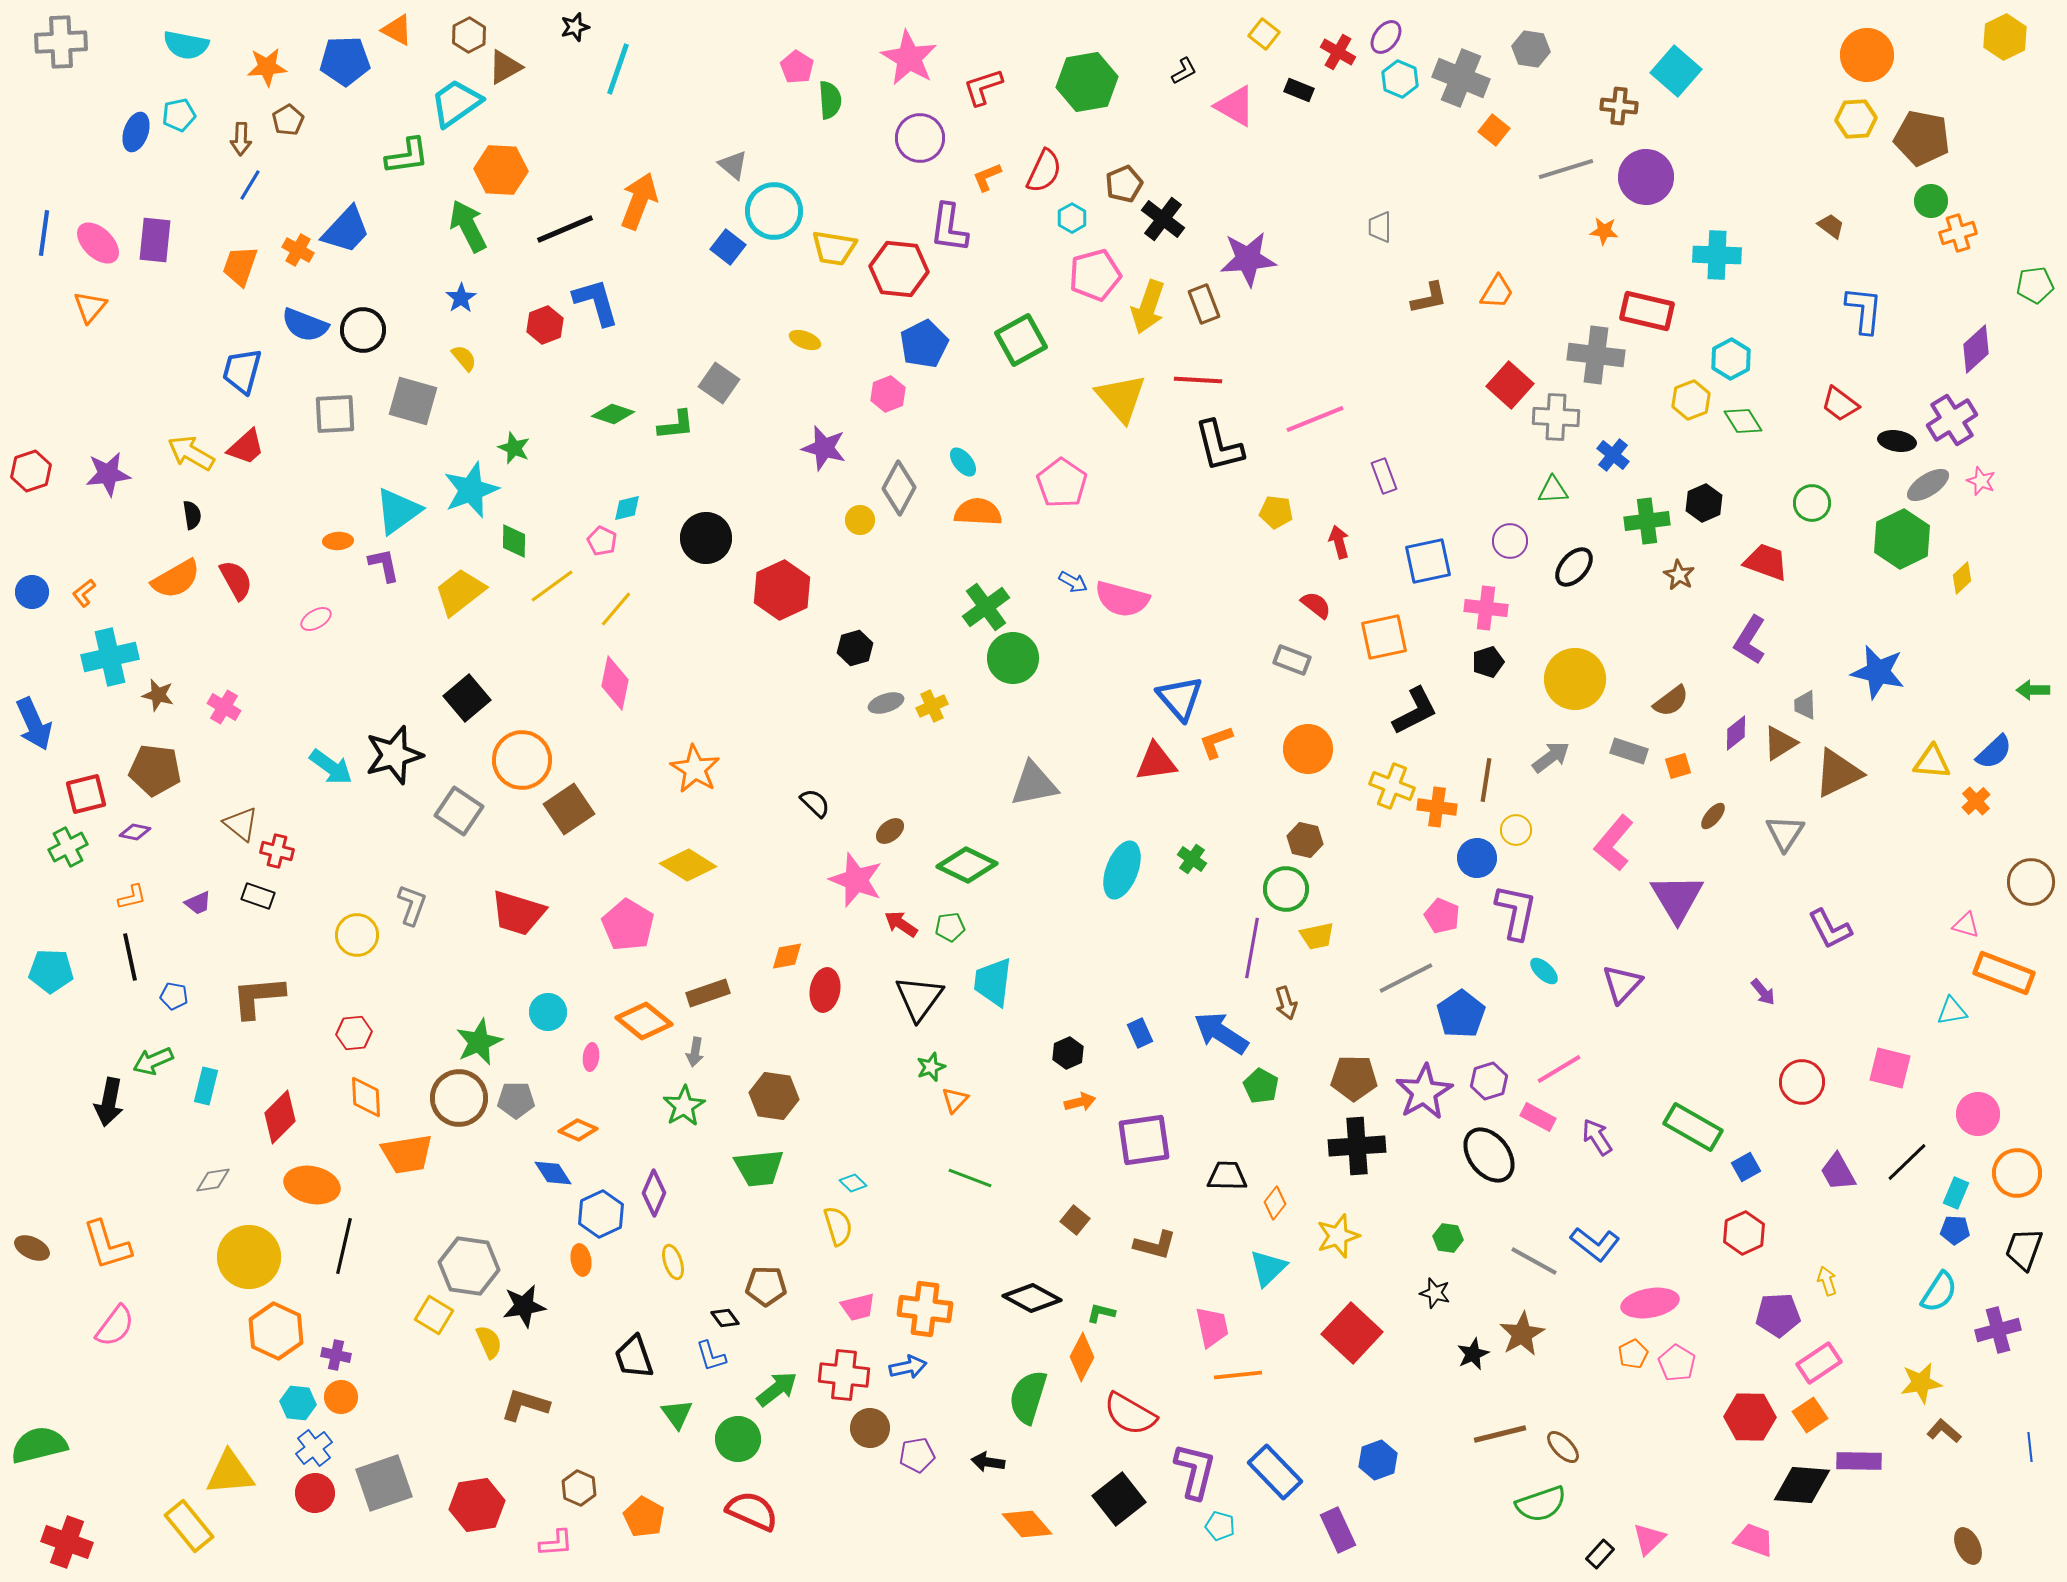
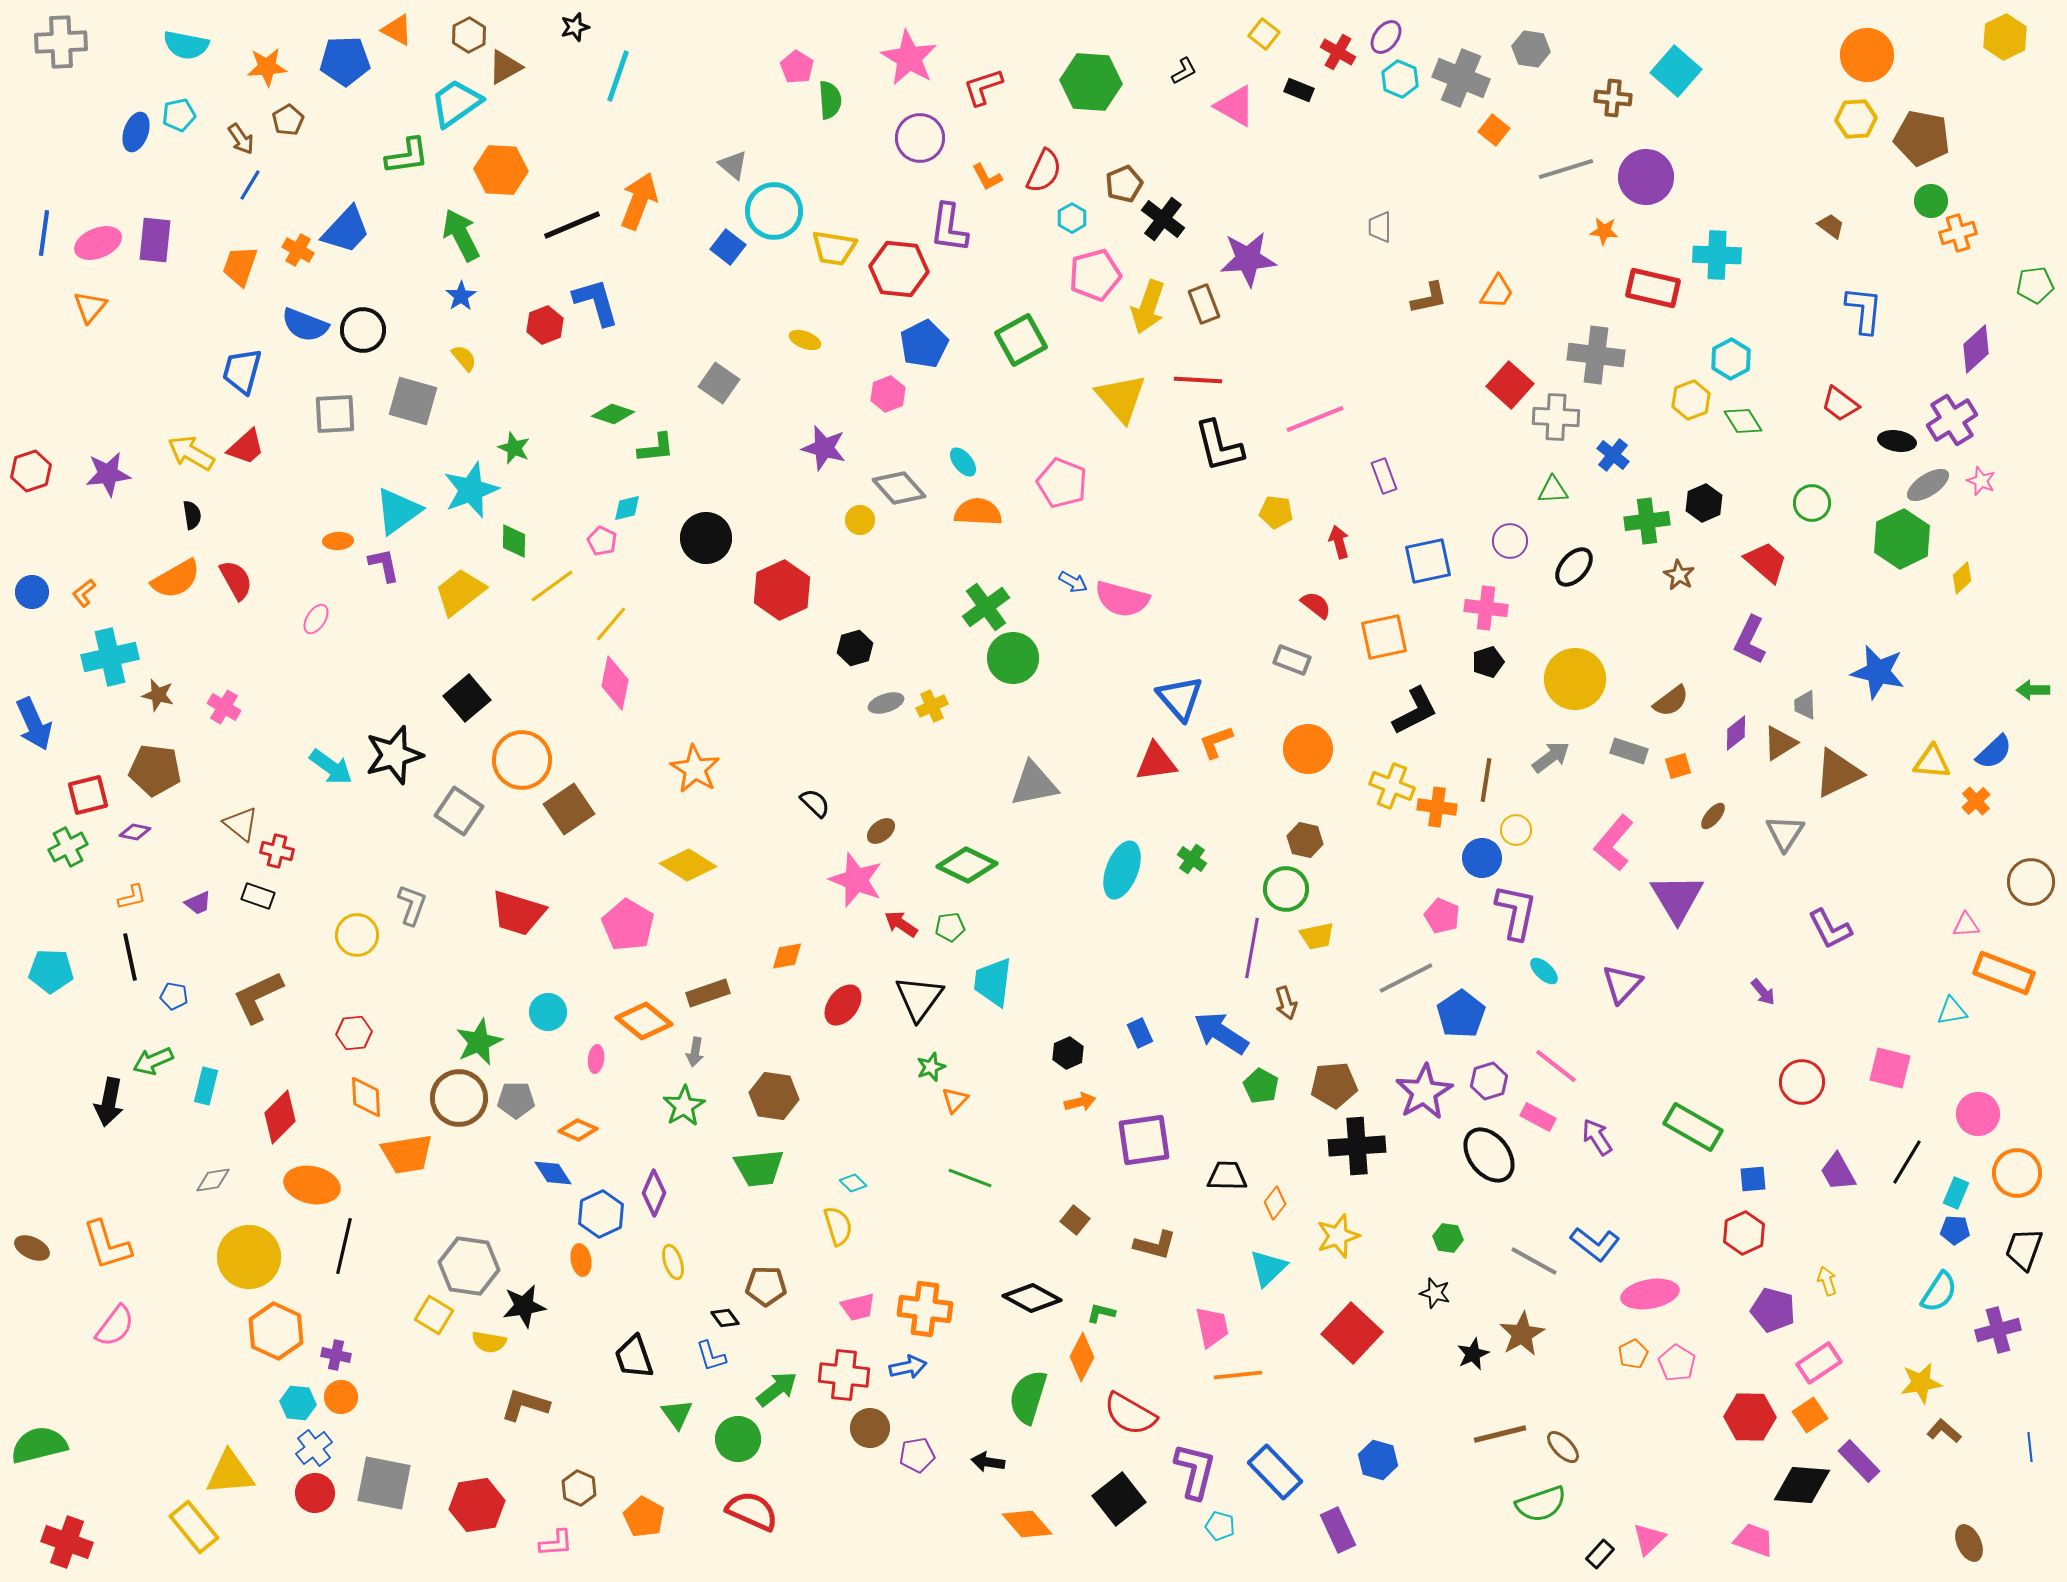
cyan line at (618, 69): moved 7 px down
green hexagon at (1087, 82): moved 4 px right; rotated 14 degrees clockwise
brown cross at (1619, 106): moved 6 px left, 8 px up
brown arrow at (241, 139): rotated 36 degrees counterclockwise
orange L-shape at (987, 177): rotated 96 degrees counterclockwise
green arrow at (468, 226): moved 7 px left, 9 px down
black line at (565, 229): moved 7 px right, 4 px up
pink ellipse at (98, 243): rotated 66 degrees counterclockwise
blue star at (461, 298): moved 2 px up
red rectangle at (1647, 311): moved 6 px right, 23 px up
green L-shape at (676, 425): moved 20 px left, 23 px down
pink pentagon at (1062, 483): rotated 12 degrees counterclockwise
gray diamond at (899, 488): rotated 70 degrees counterclockwise
red trapezoid at (1766, 562): rotated 21 degrees clockwise
yellow line at (616, 609): moved 5 px left, 15 px down
pink ellipse at (316, 619): rotated 28 degrees counterclockwise
purple L-shape at (1750, 640): rotated 6 degrees counterclockwise
red square at (86, 794): moved 2 px right, 1 px down
brown ellipse at (890, 831): moved 9 px left
blue circle at (1477, 858): moved 5 px right
pink triangle at (1966, 925): rotated 20 degrees counterclockwise
red ellipse at (825, 990): moved 18 px right, 15 px down; rotated 27 degrees clockwise
brown L-shape at (258, 997): rotated 20 degrees counterclockwise
pink ellipse at (591, 1057): moved 5 px right, 2 px down
pink line at (1559, 1069): moved 3 px left, 3 px up; rotated 69 degrees clockwise
brown pentagon at (1354, 1078): moved 20 px left, 7 px down; rotated 6 degrees counterclockwise
black line at (1907, 1162): rotated 15 degrees counterclockwise
blue square at (1746, 1167): moved 7 px right, 12 px down; rotated 24 degrees clockwise
pink ellipse at (1650, 1303): moved 9 px up
purple pentagon at (1778, 1315): moved 5 px left, 5 px up; rotated 18 degrees clockwise
yellow semicircle at (489, 1342): rotated 124 degrees clockwise
blue hexagon at (1378, 1460): rotated 24 degrees counterclockwise
purple rectangle at (1859, 1461): rotated 45 degrees clockwise
gray square at (384, 1483): rotated 30 degrees clockwise
yellow rectangle at (189, 1526): moved 5 px right, 1 px down
brown ellipse at (1968, 1546): moved 1 px right, 3 px up
